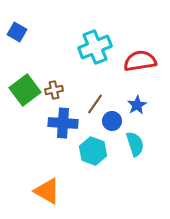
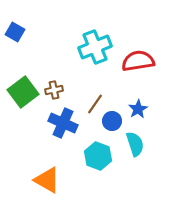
blue square: moved 2 px left
red semicircle: moved 2 px left
green square: moved 2 px left, 2 px down
blue star: moved 1 px right, 4 px down
blue cross: rotated 20 degrees clockwise
cyan hexagon: moved 5 px right, 5 px down
orange triangle: moved 11 px up
